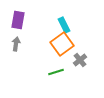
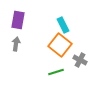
cyan rectangle: moved 1 px left
orange square: moved 2 px left, 1 px down; rotated 15 degrees counterclockwise
gray cross: rotated 24 degrees counterclockwise
